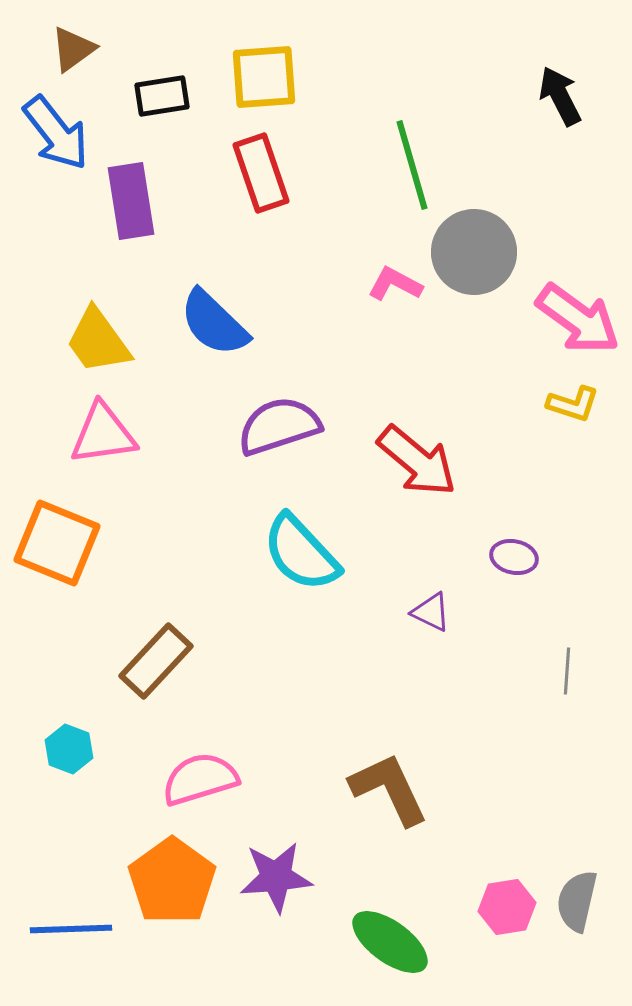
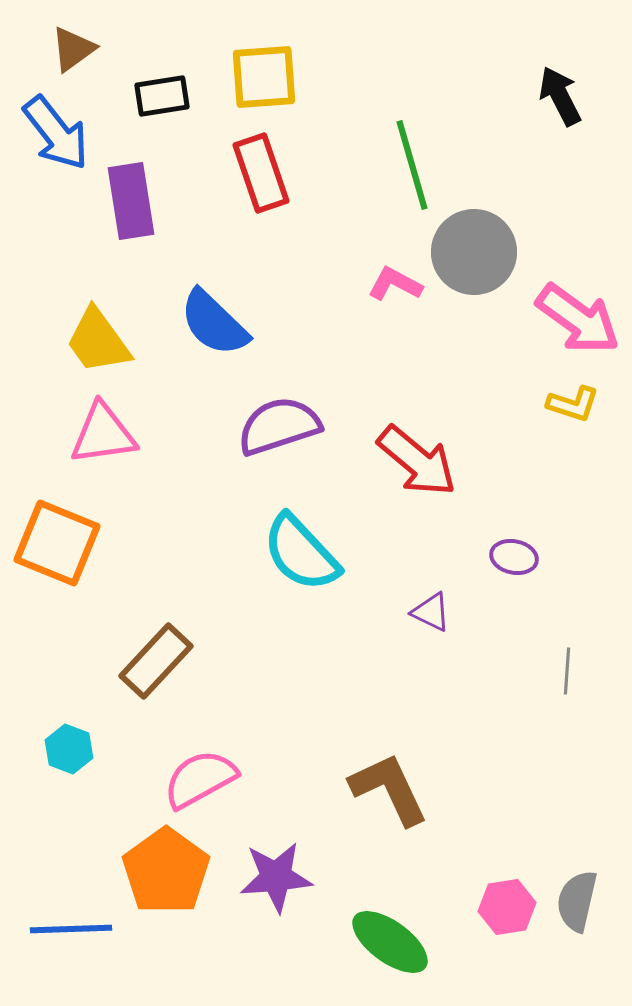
pink semicircle: rotated 12 degrees counterclockwise
orange pentagon: moved 6 px left, 10 px up
